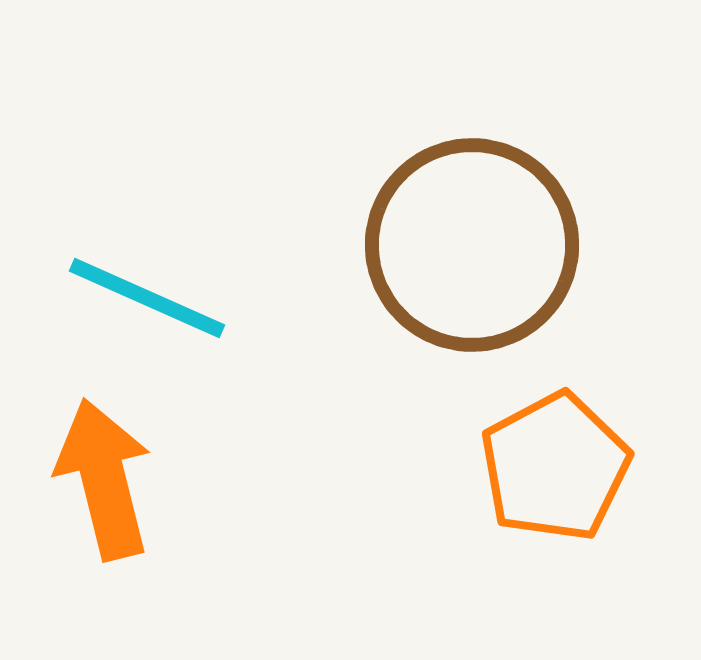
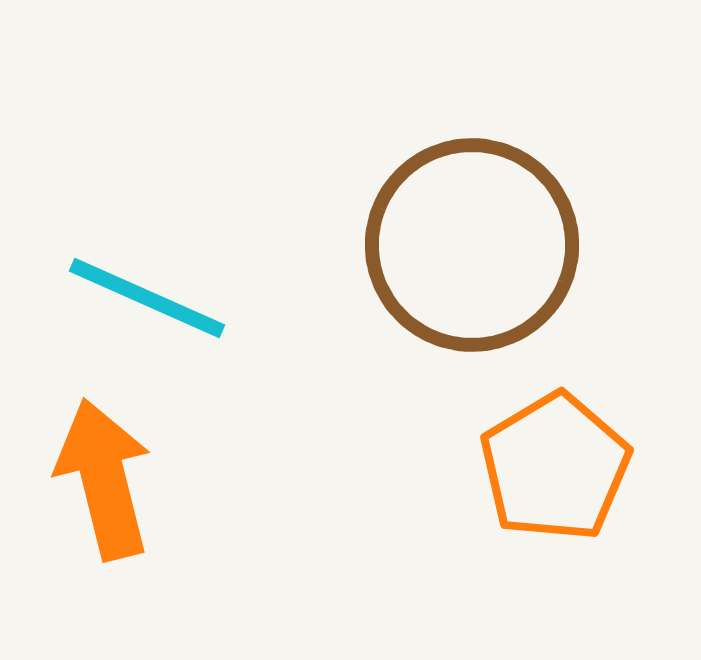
orange pentagon: rotated 3 degrees counterclockwise
